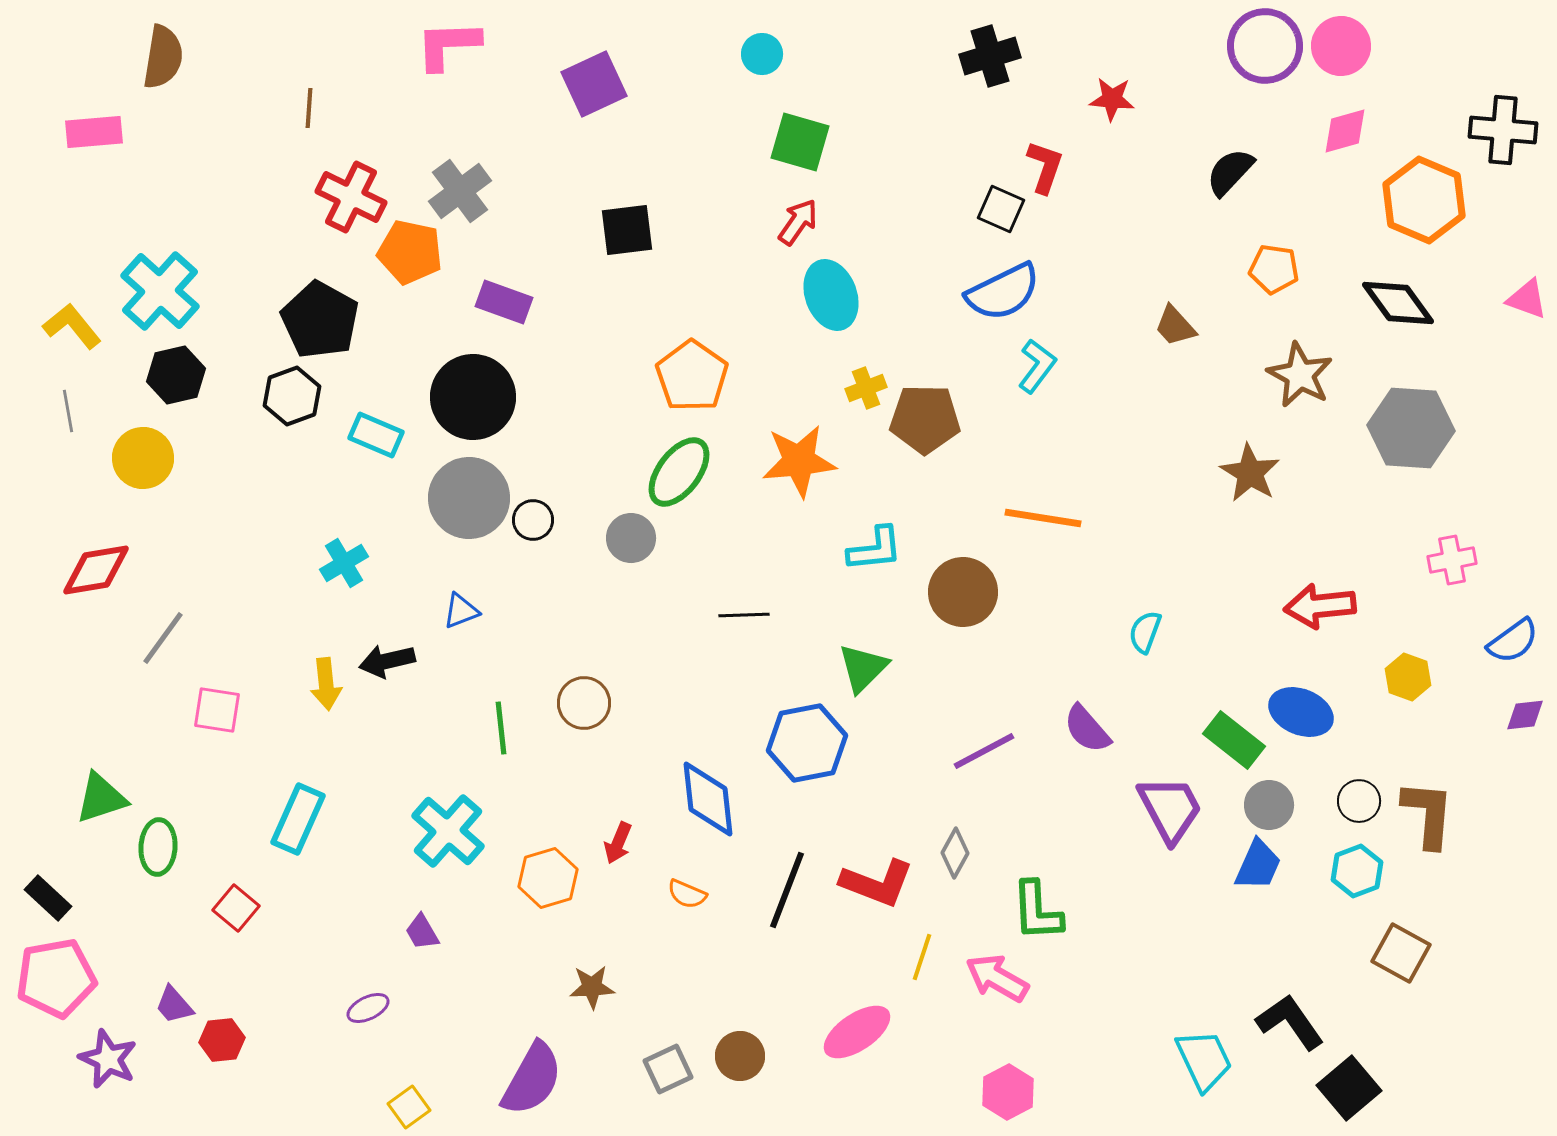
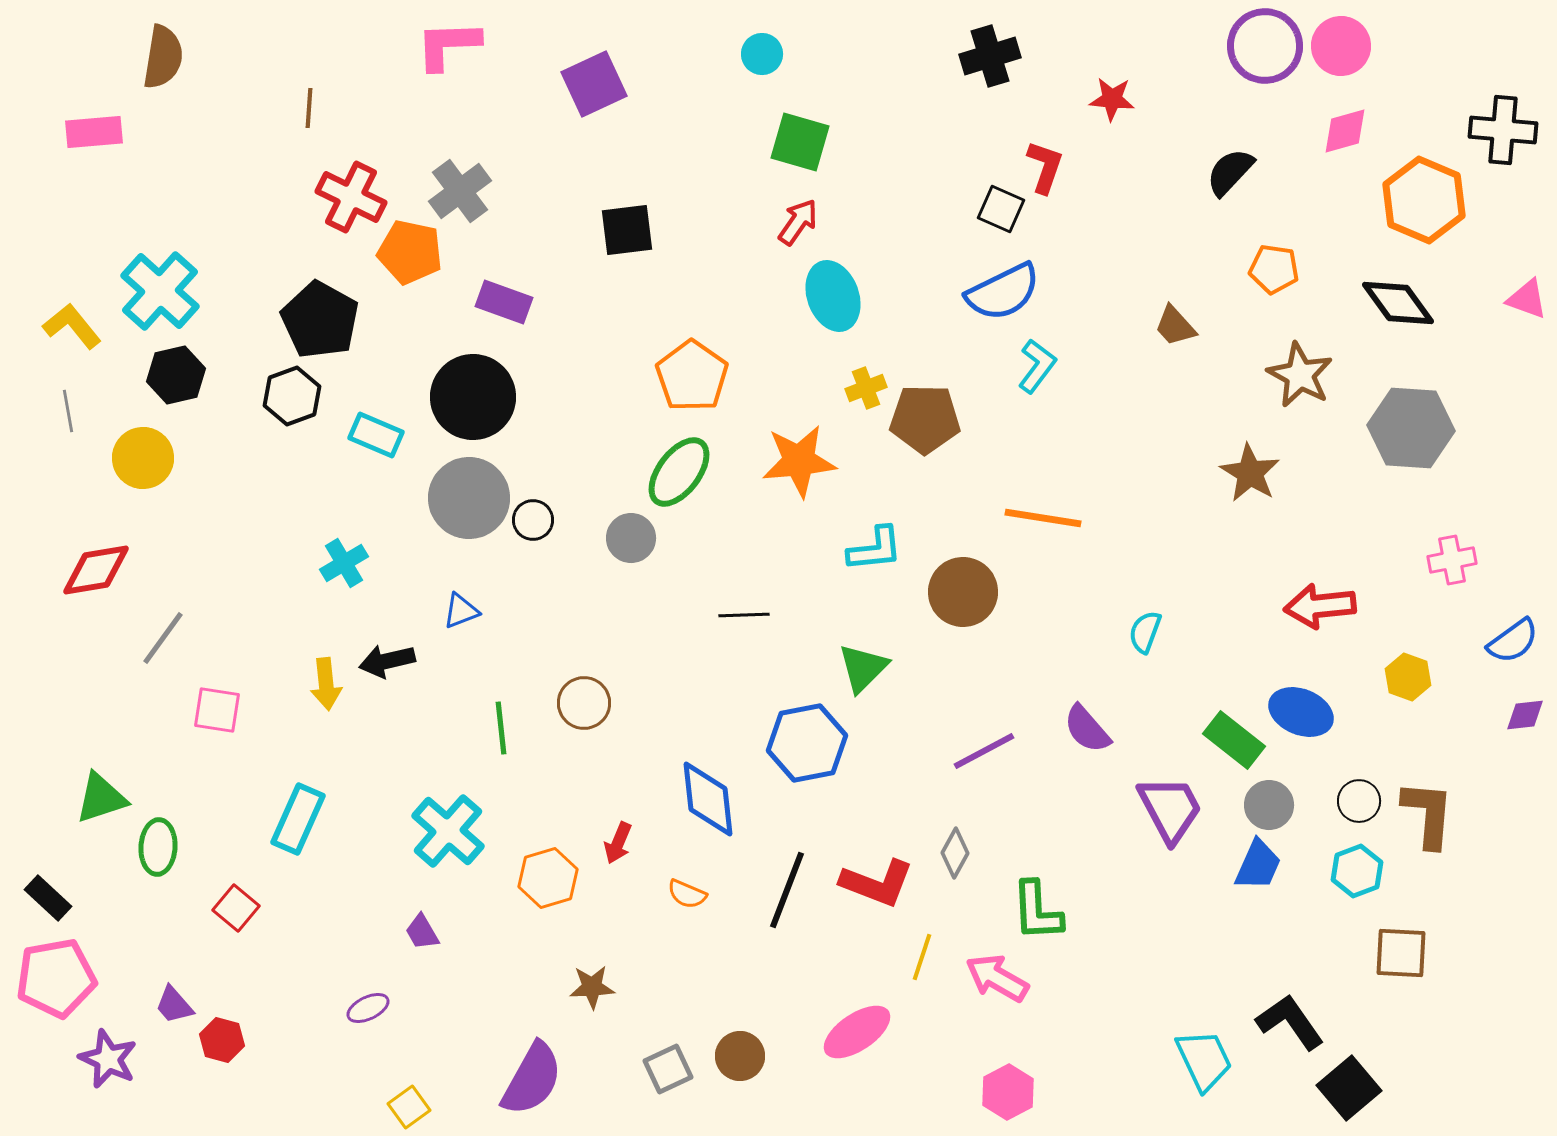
cyan ellipse at (831, 295): moved 2 px right, 1 px down
brown square at (1401, 953): rotated 26 degrees counterclockwise
red hexagon at (222, 1040): rotated 21 degrees clockwise
